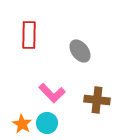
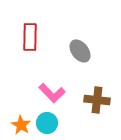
red rectangle: moved 1 px right, 2 px down
orange star: moved 1 px left, 1 px down
